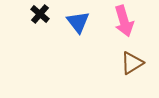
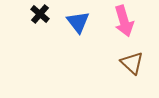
brown triangle: rotated 45 degrees counterclockwise
